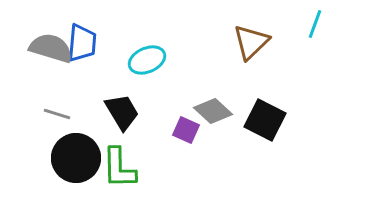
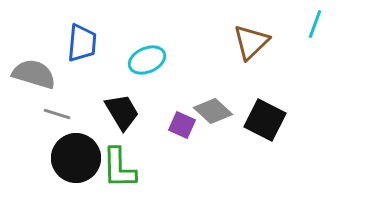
gray semicircle: moved 17 px left, 26 px down
purple square: moved 4 px left, 5 px up
